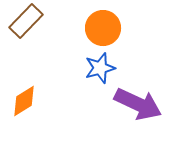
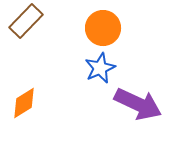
blue star: rotated 8 degrees counterclockwise
orange diamond: moved 2 px down
